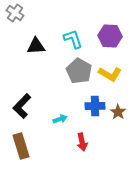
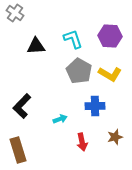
brown star: moved 3 px left, 25 px down; rotated 21 degrees clockwise
brown rectangle: moved 3 px left, 4 px down
